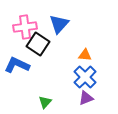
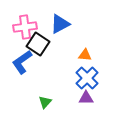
blue triangle: moved 1 px right; rotated 20 degrees clockwise
blue L-shape: moved 5 px right, 3 px up; rotated 60 degrees counterclockwise
blue cross: moved 2 px right, 1 px down
purple triangle: rotated 21 degrees clockwise
